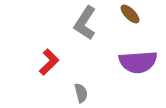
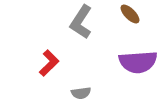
gray L-shape: moved 4 px left, 1 px up
red L-shape: moved 1 px down
gray semicircle: rotated 96 degrees clockwise
